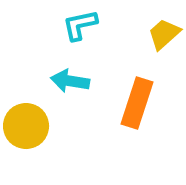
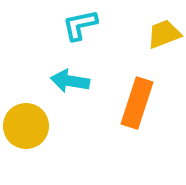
yellow trapezoid: rotated 21 degrees clockwise
